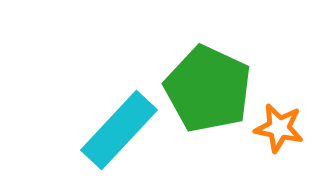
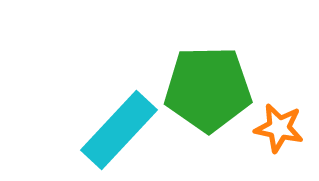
green pentagon: rotated 26 degrees counterclockwise
